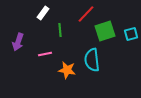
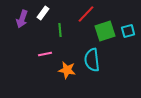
cyan square: moved 3 px left, 3 px up
purple arrow: moved 4 px right, 23 px up
